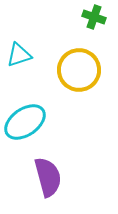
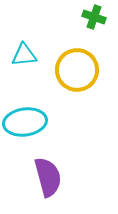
cyan triangle: moved 5 px right; rotated 12 degrees clockwise
yellow circle: moved 2 px left
cyan ellipse: rotated 27 degrees clockwise
